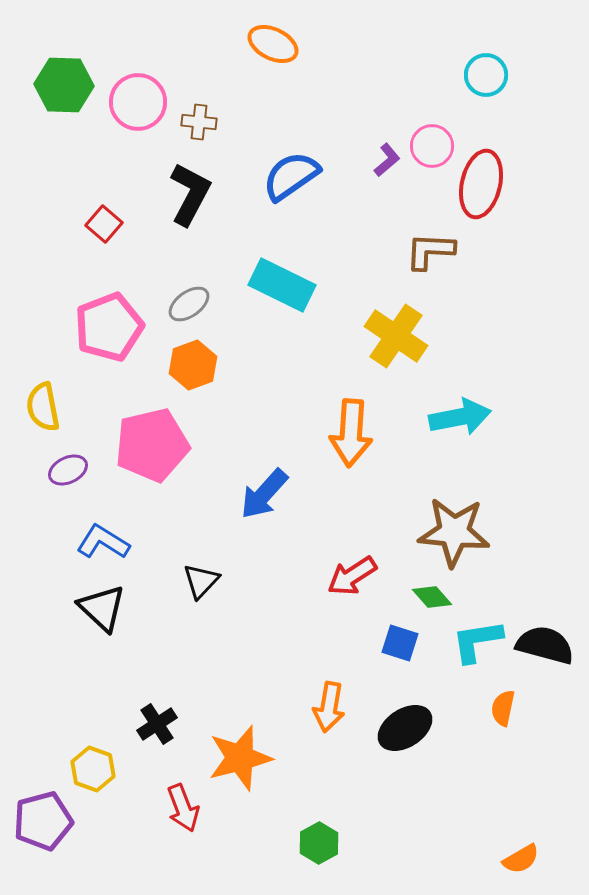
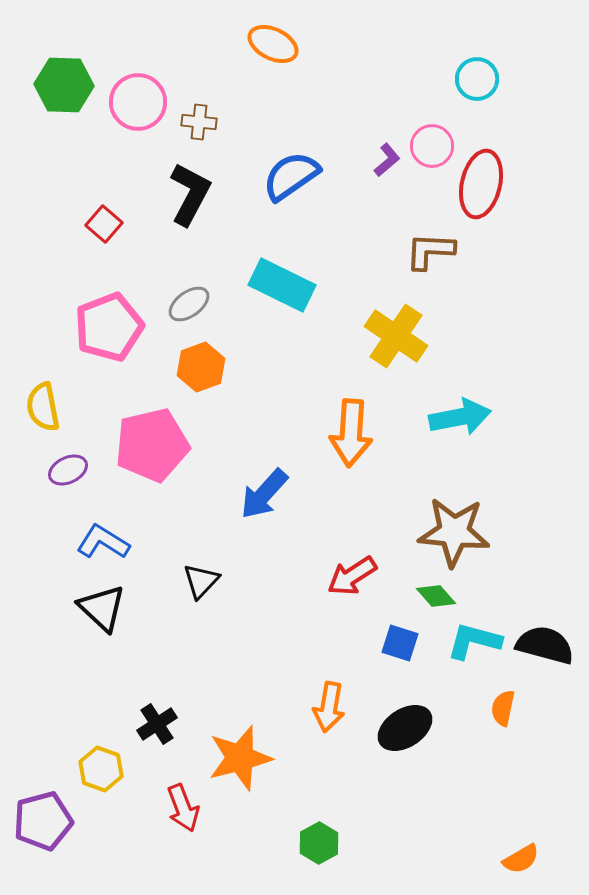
cyan circle at (486, 75): moved 9 px left, 4 px down
orange hexagon at (193, 365): moved 8 px right, 2 px down
green diamond at (432, 597): moved 4 px right, 1 px up
cyan L-shape at (477, 641): moved 3 px left; rotated 24 degrees clockwise
yellow hexagon at (93, 769): moved 8 px right
